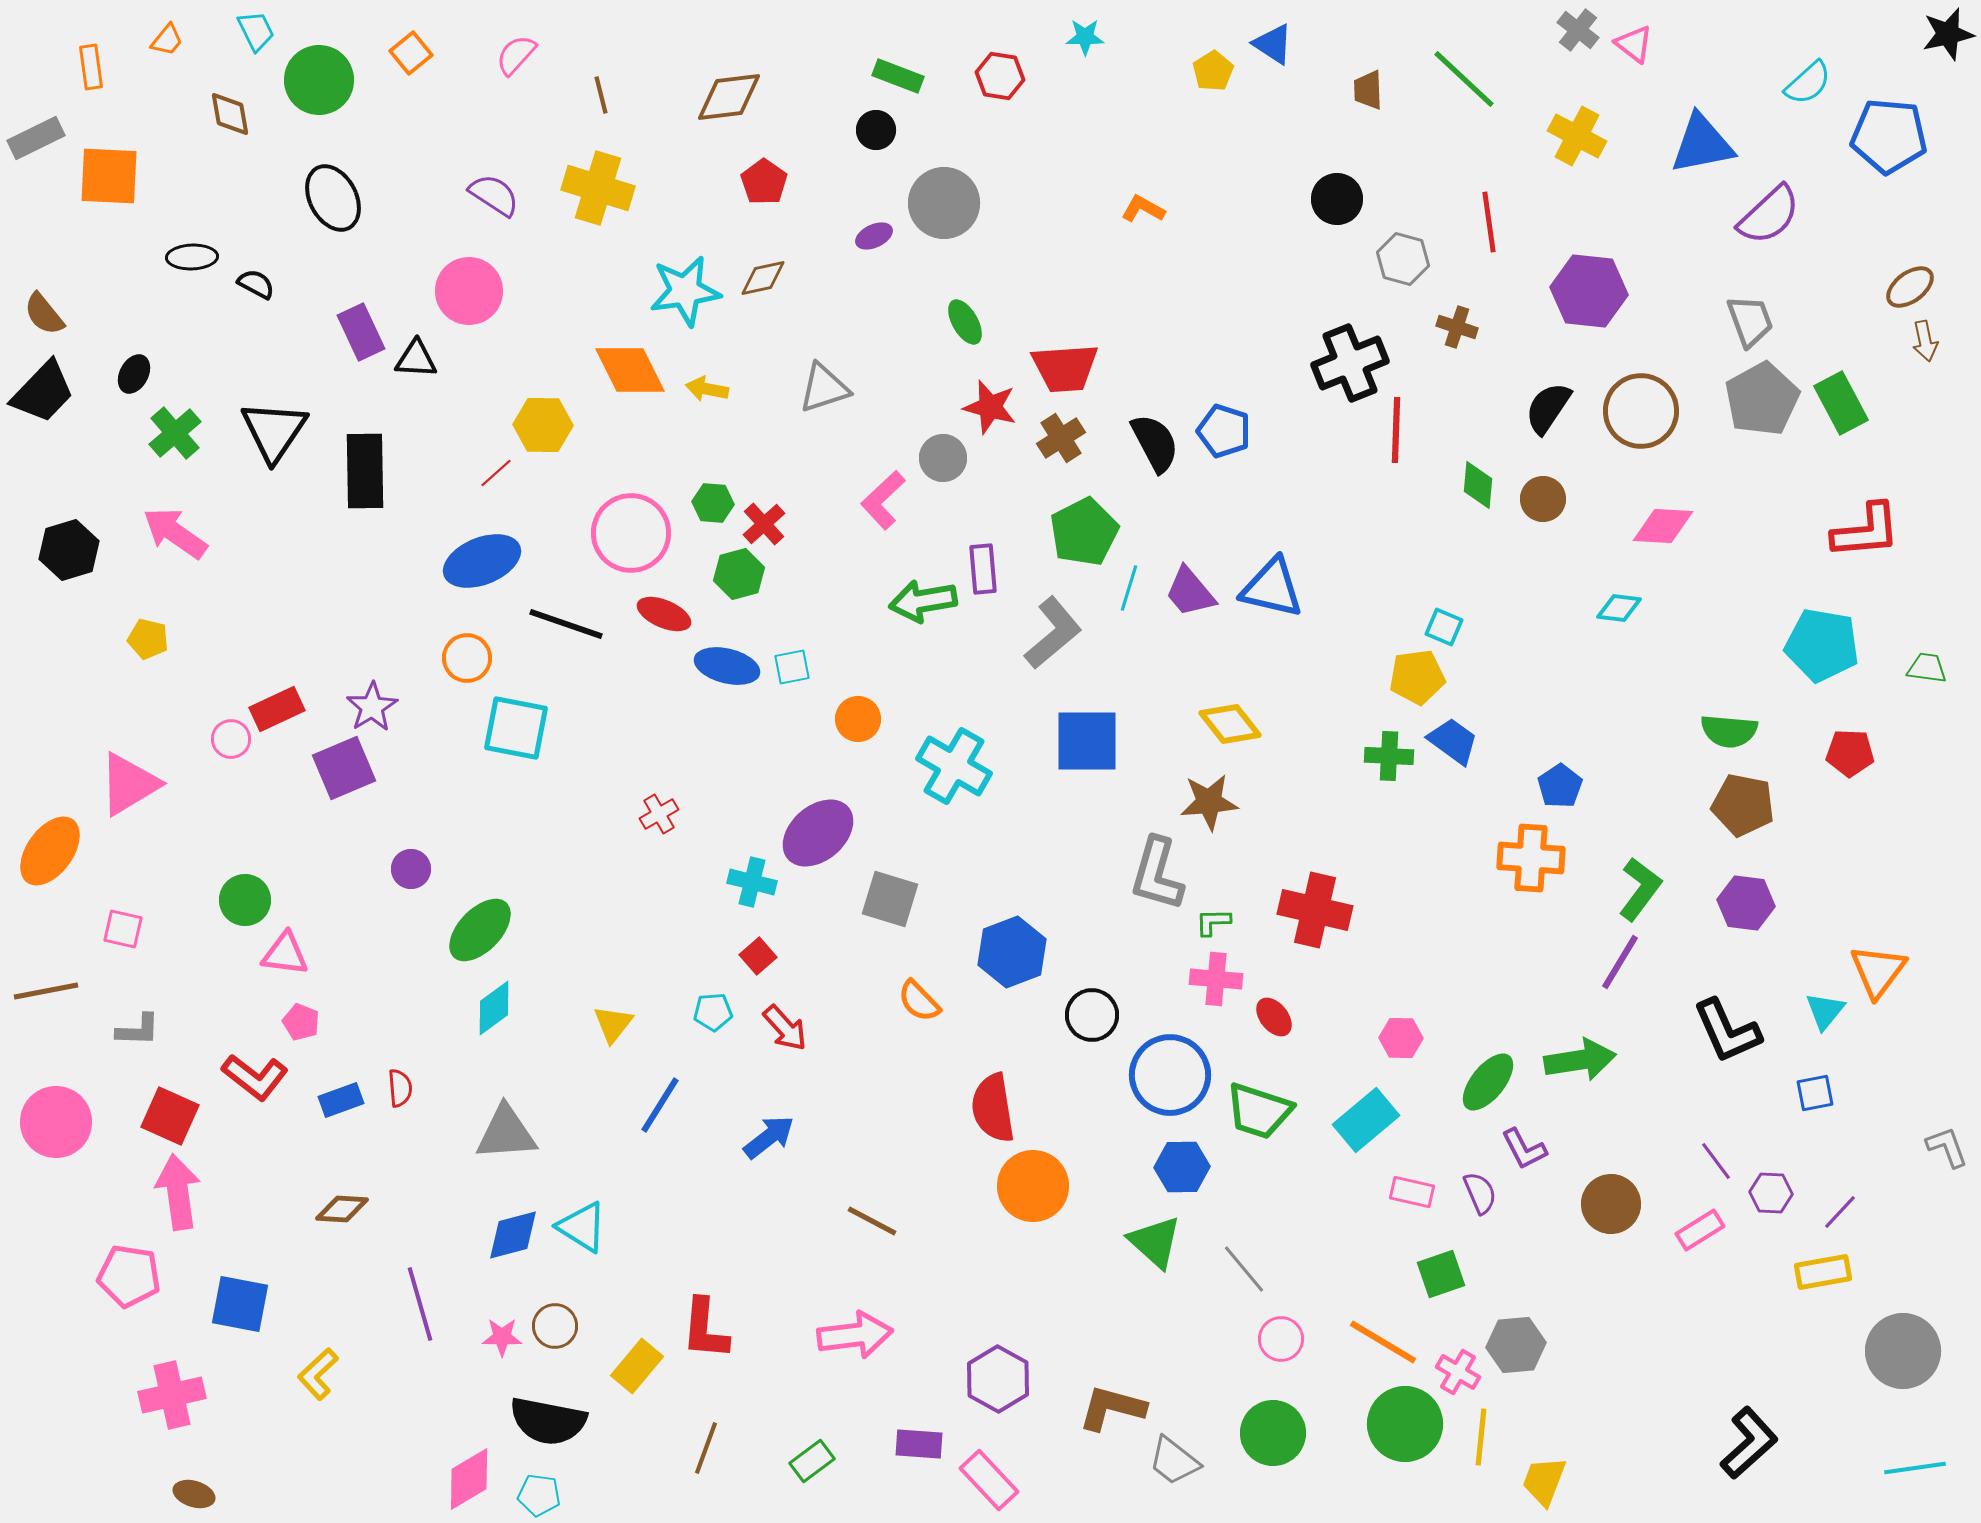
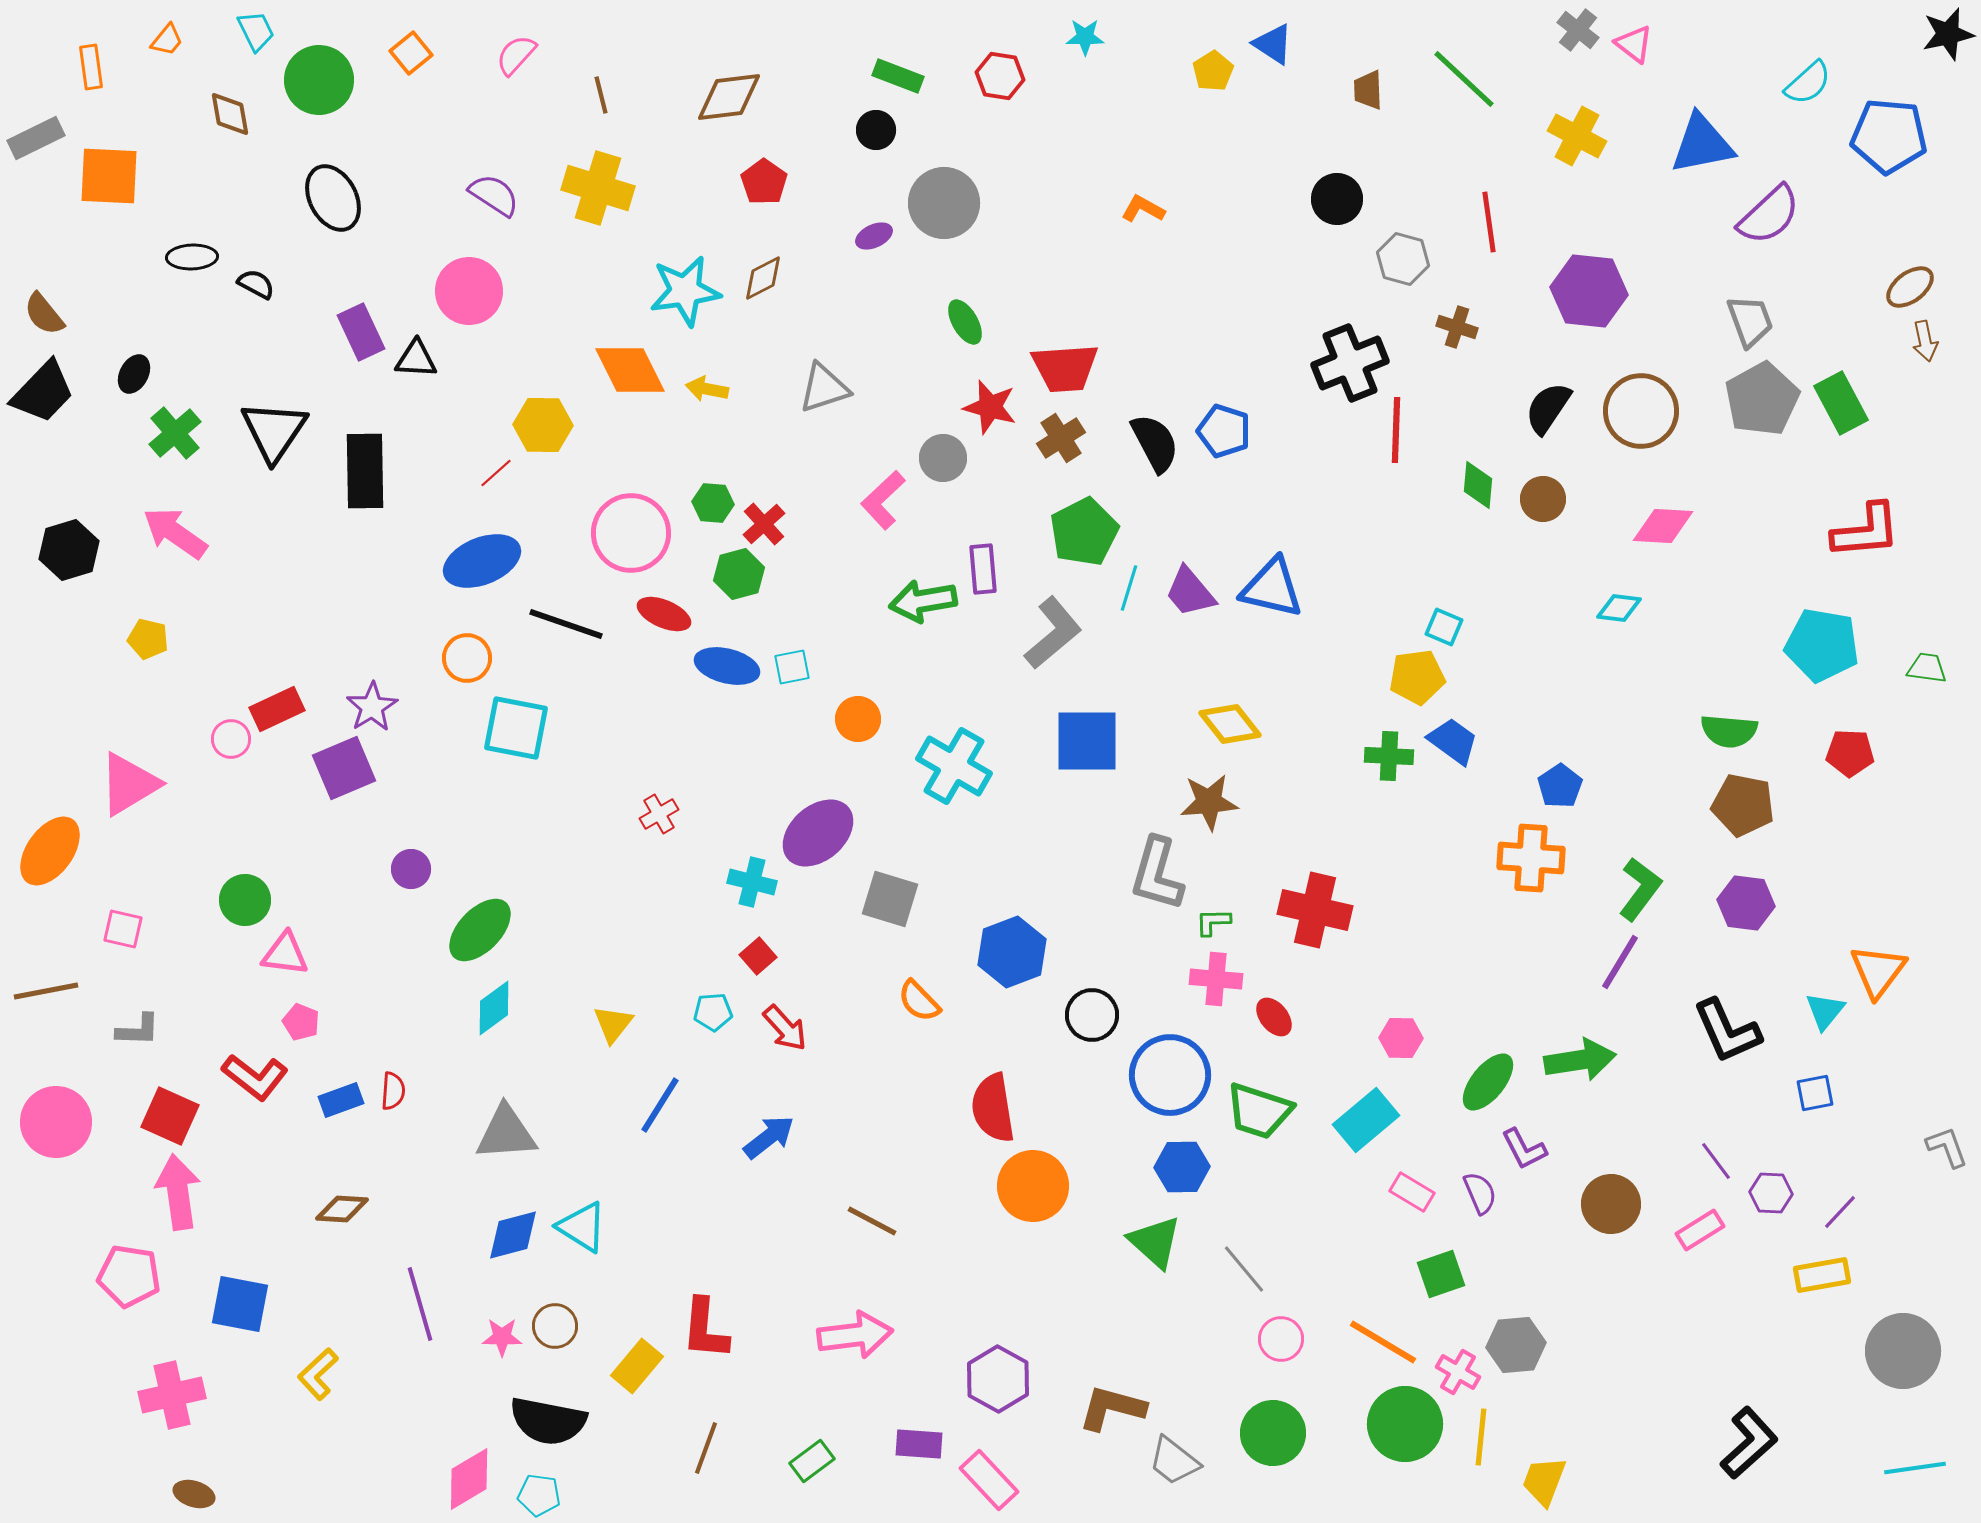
brown diamond at (763, 278): rotated 15 degrees counterclockwise
red semicircle at (400, 1088): moved 7 px left, 3 px down; rotated 9 degrees clockwise
pink rectangle at (1412, 1192): rotated 18 degrees clockwise
yellow rectangle at (1823, 1272): moved 1 px left, 3 px down
